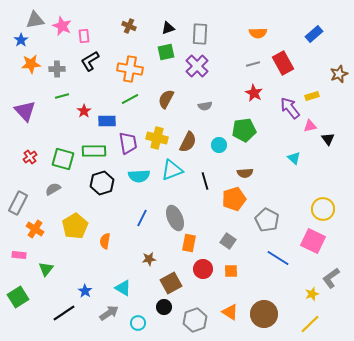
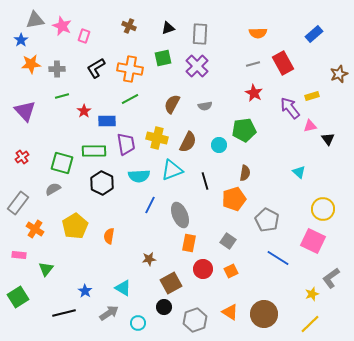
pink rectangle at (84, 36): rotated 24 degrees clockwise
green square at (166, 52): moved 3 px left, 6 px down
black L-shape at (90, 61): moved 6 px right, 7 px down
brown semicircle at (166, 99): moved 6 px right, 5 px down
purple trapezoid at (128, 143): moved 2 px left, 1 px down
red cross at (30, 157): moved 8 px left
cyan triangle at (294, 158): moved 5 px right, 14 px down
green square at (63, 159): moved 1 px left, 4 px down
brown semicircle at (245, 173): rotated 77 degrees counterclockwise
black hexagon at (102, 183): rotated 15 degrees counterclockwise
gray rectangle at (18, 203): rotated 10 degrees clockwise
blue line at (142, 218): moved 8 px right, 13 px up
gray ellipse at (175, 218): moved 5 px right, 3 px up
orange semicircle at (105, 241): moved 4 px right, 5 px up
orange square at (231, 271): rotated 24 degrees counterclockwise
black line at (64, 313): rotated 20 degrees clockwise
